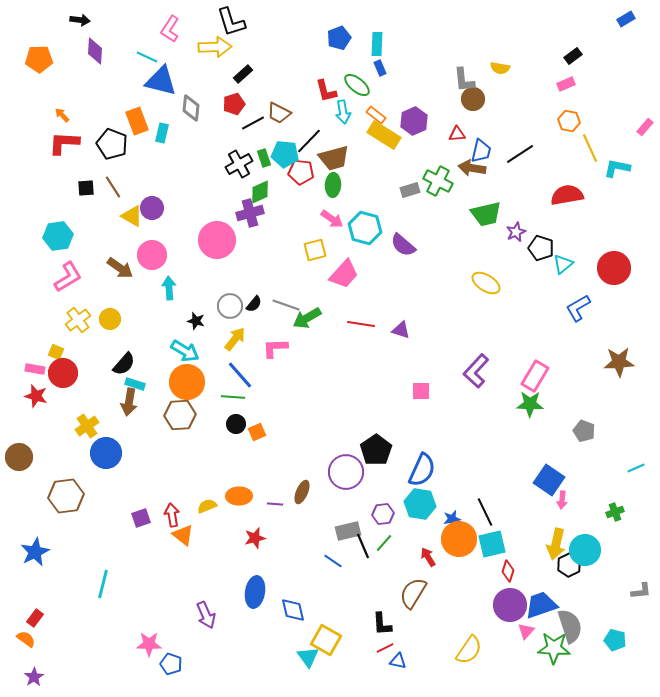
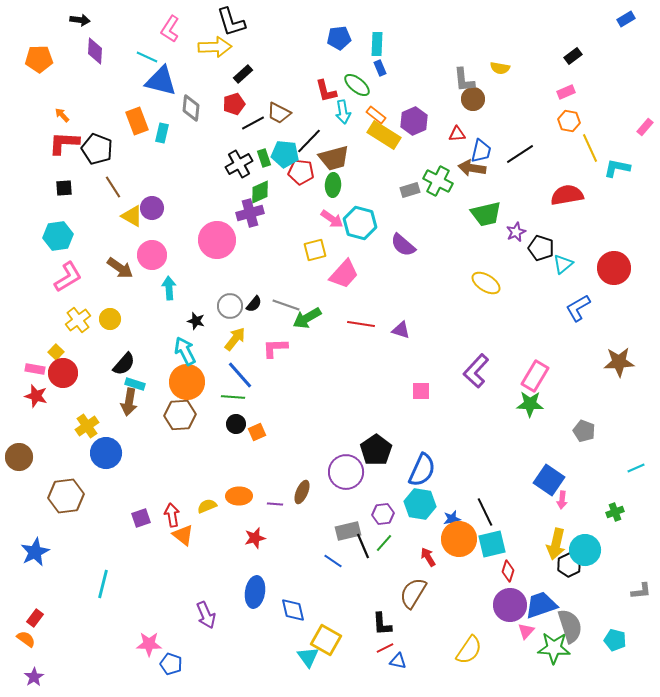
blue pentagon at (339, 38): rotated 15 degrees clockwise
pink rectangle at (566, 84): moved 8 px down
black pentagon at (112, 144): moved 15 px left, 5 px down
black square at (86, 188): moved 22 px left
cyan hexagon at (365, 228): moved 5 px left, 5 px up
cyan arrow at (185, 351): rotated 148 degrees counterclockwise
yellow square at (56, 352): rotated 21 degrees clockwise
